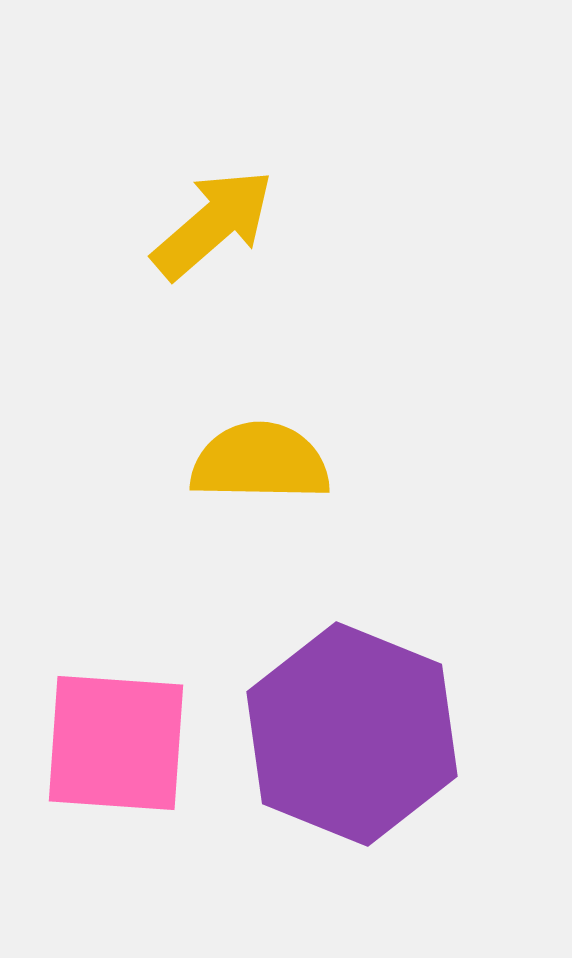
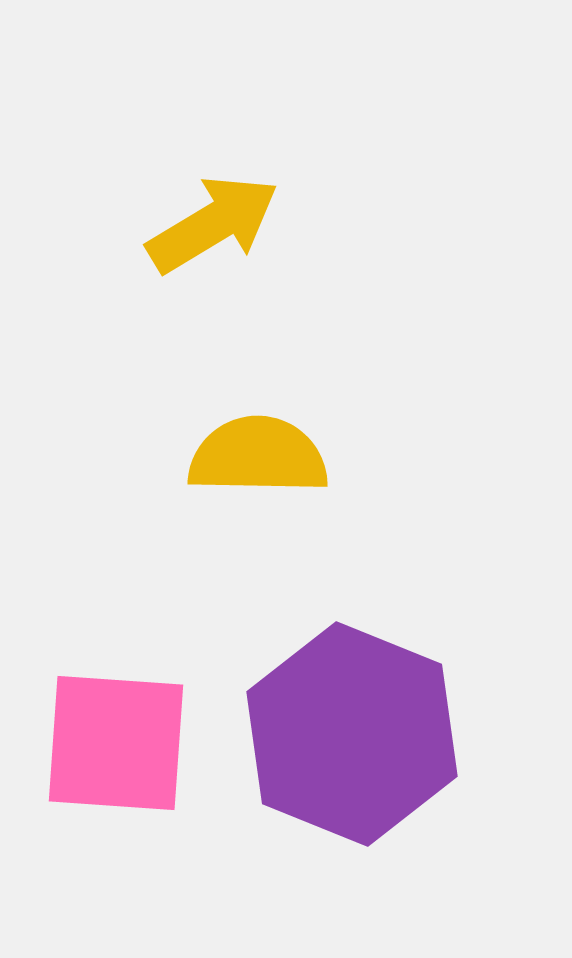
yellow arrow: rotated 10 degrees clockwise
yellow semicircle: moved 2 px left, 6 px up
